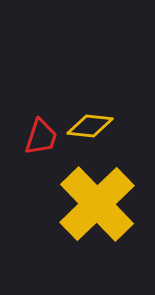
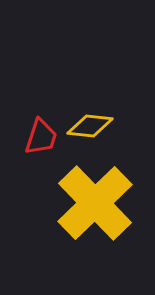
yellow cross: moved 2 px left, 1 px up
